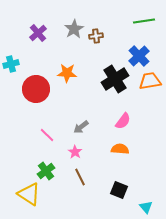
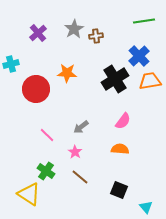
green cross: rotated 18 degrees counterclockwise
brown line: rotated 24 degrees counterclockwise
